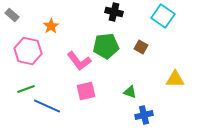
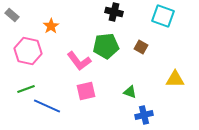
cyan square: rotated 15 degrees counterclockwise
